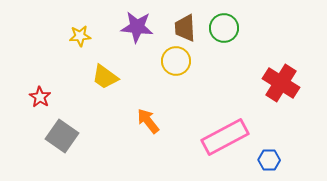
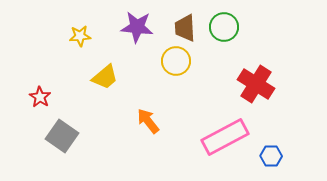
green circle: moved 1 px up
yellow trapezoid: rotated 76 degrees counterclockwise
red cross: moved 25 px left, 1 px down
blue hexagon: moved 2 px right, 4 px up
